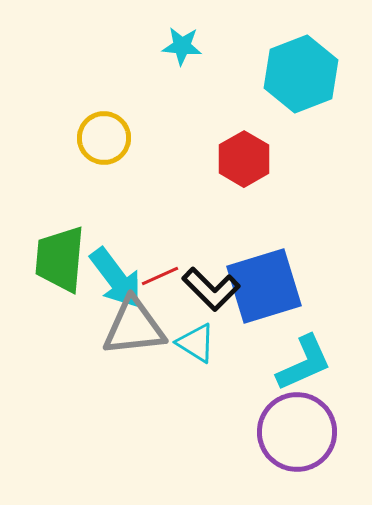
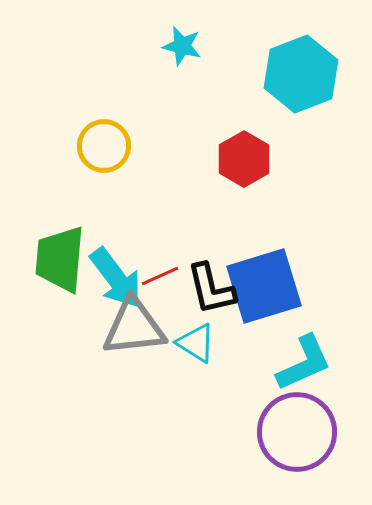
cyan star: rotated 9 degrees clockwise
yellow circle: moved 8 px down
black L-shape: rotated 32 degrees clockwise
